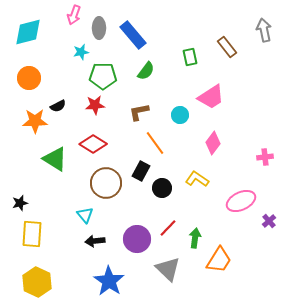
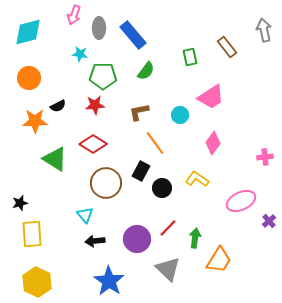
cyan star: moved 1 px left, 2 px down; rotated 21 degrees clockwise
yellow rectangle: rotated 8 degrees counterclockwise
